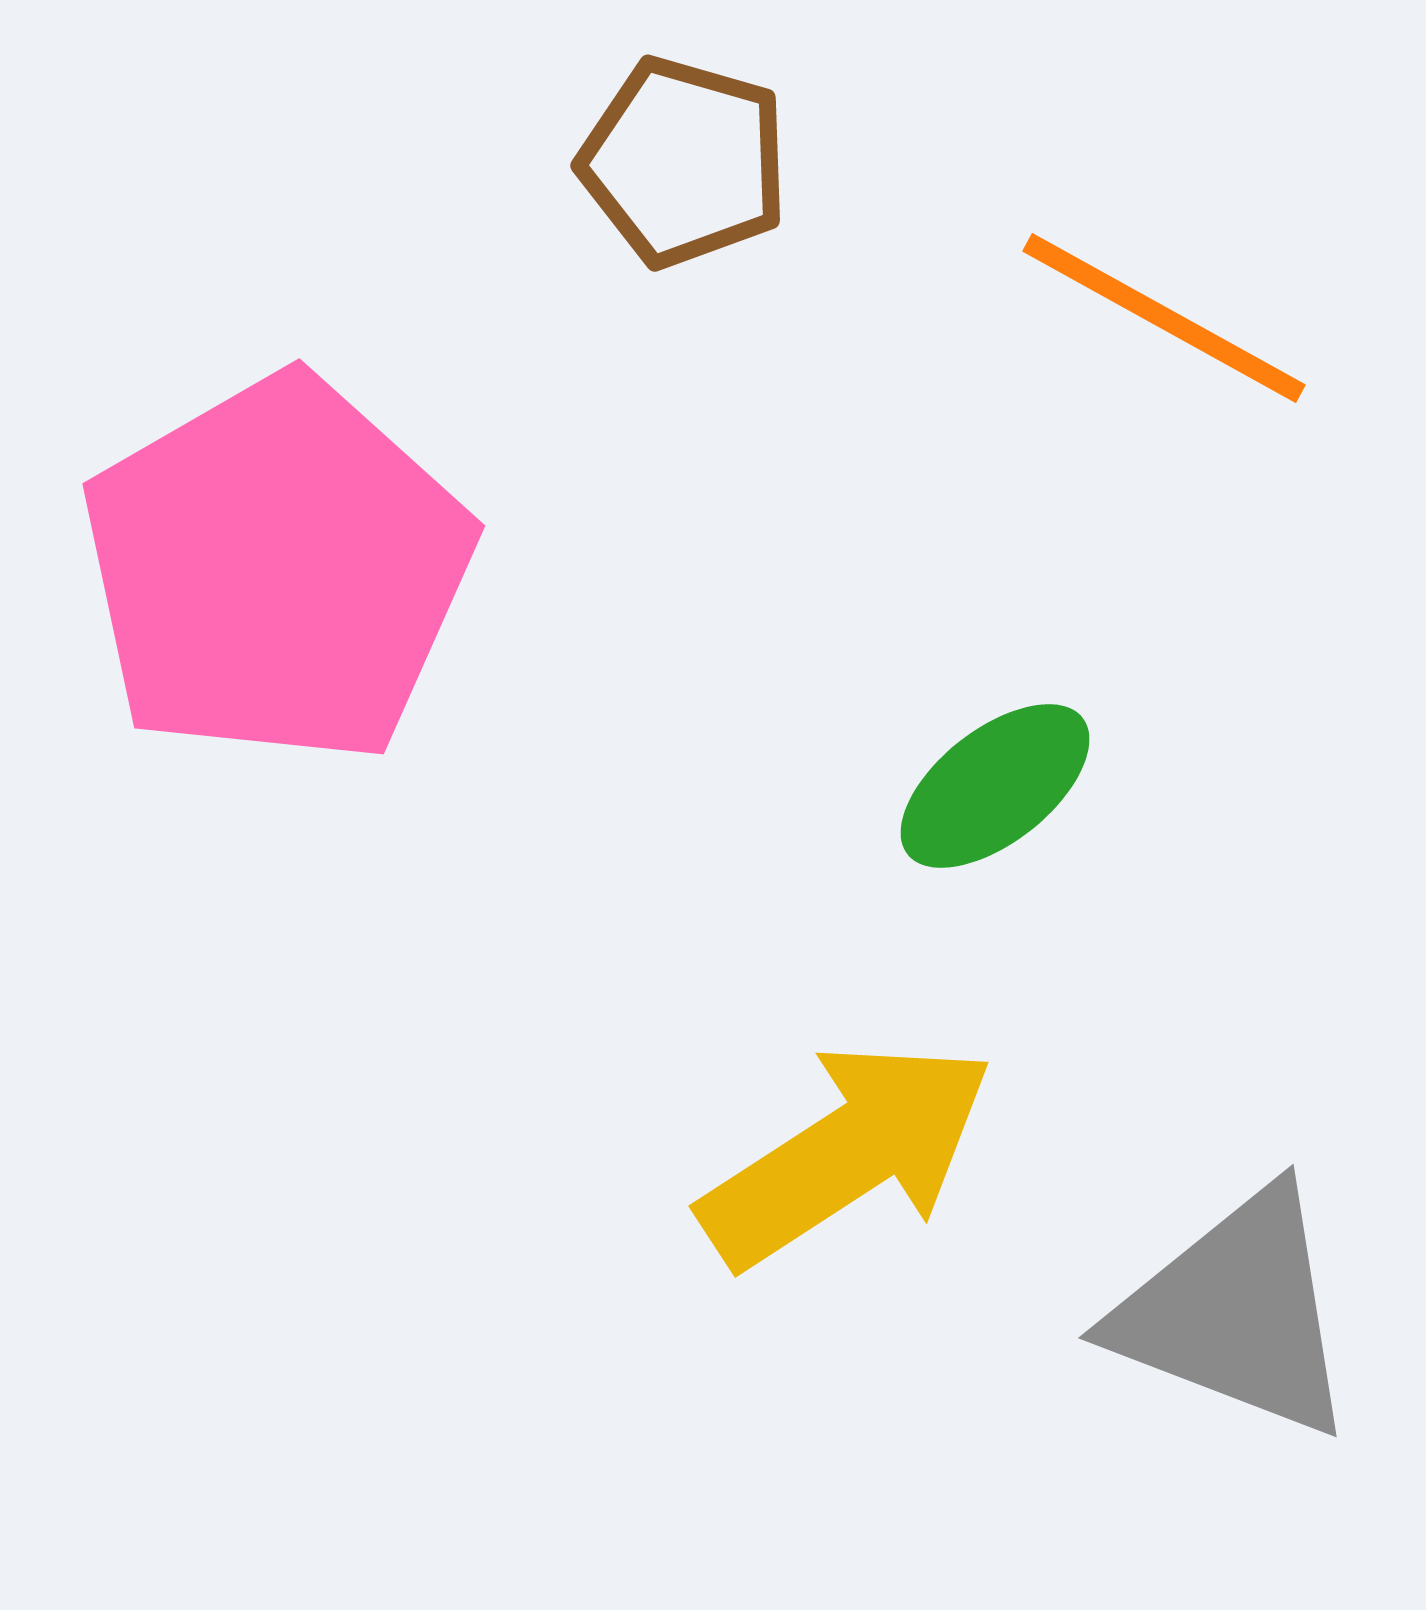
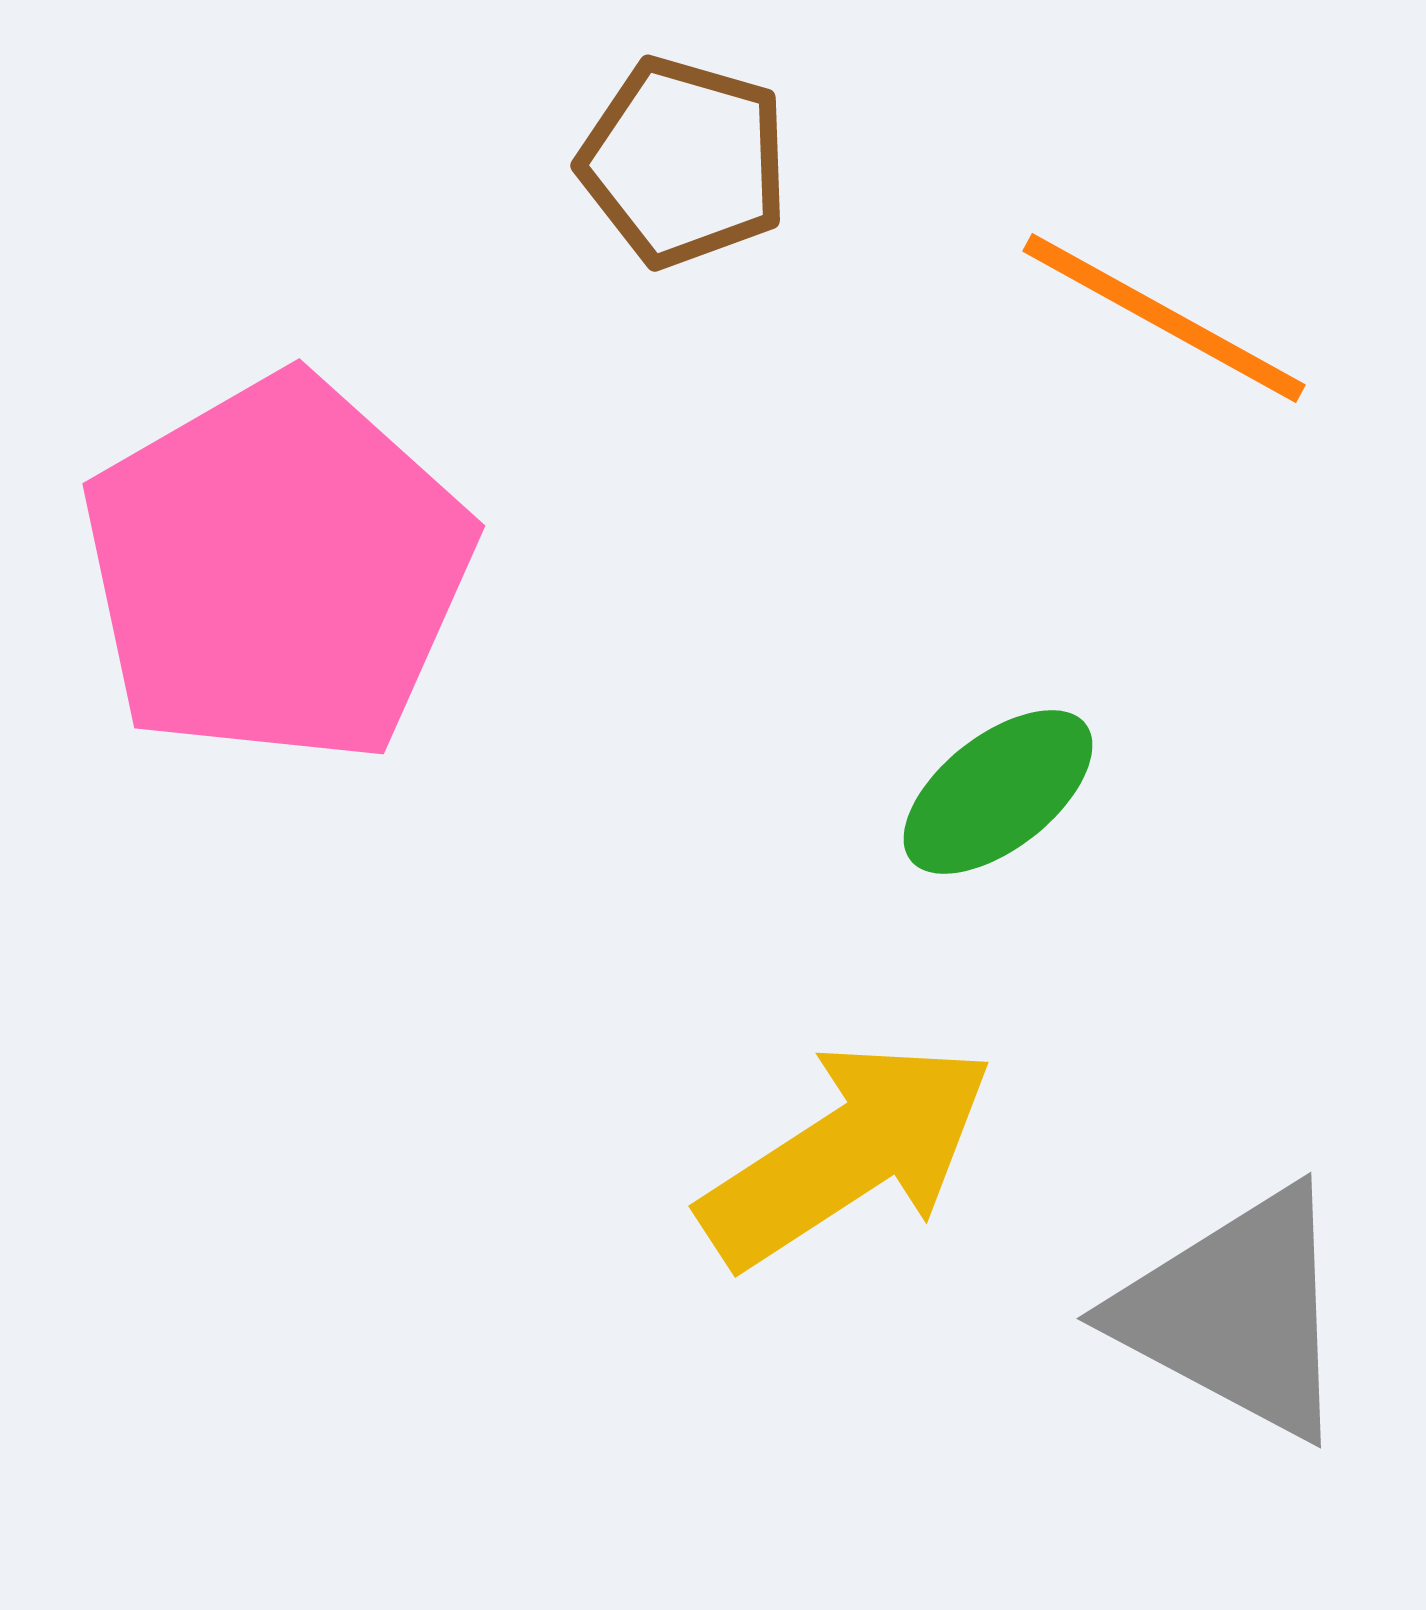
green ellipse: moved 3 px right, 6 px down
gray triangle: rotated 7 degrees clockwise
